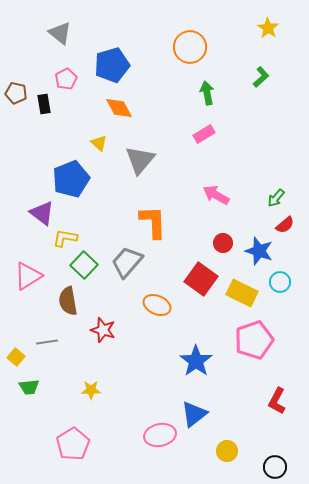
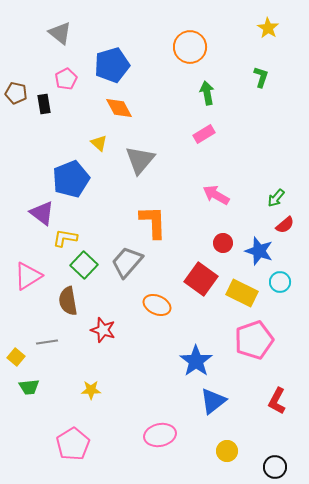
green L-shape at (261, 77): rotated 30 degrees counterclockwise
blue triangle at (194, 414): moved 19 px right, 13 px up
